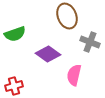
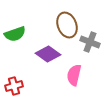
brown ellipse: moved 9 px down
